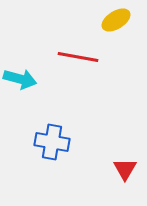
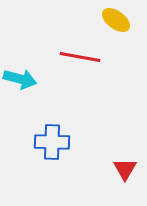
yellow ellipse: rotated 68 degrees clockwise
red line: moved 2 px right
blue cross: rotated 8 degrees counterclockwise
